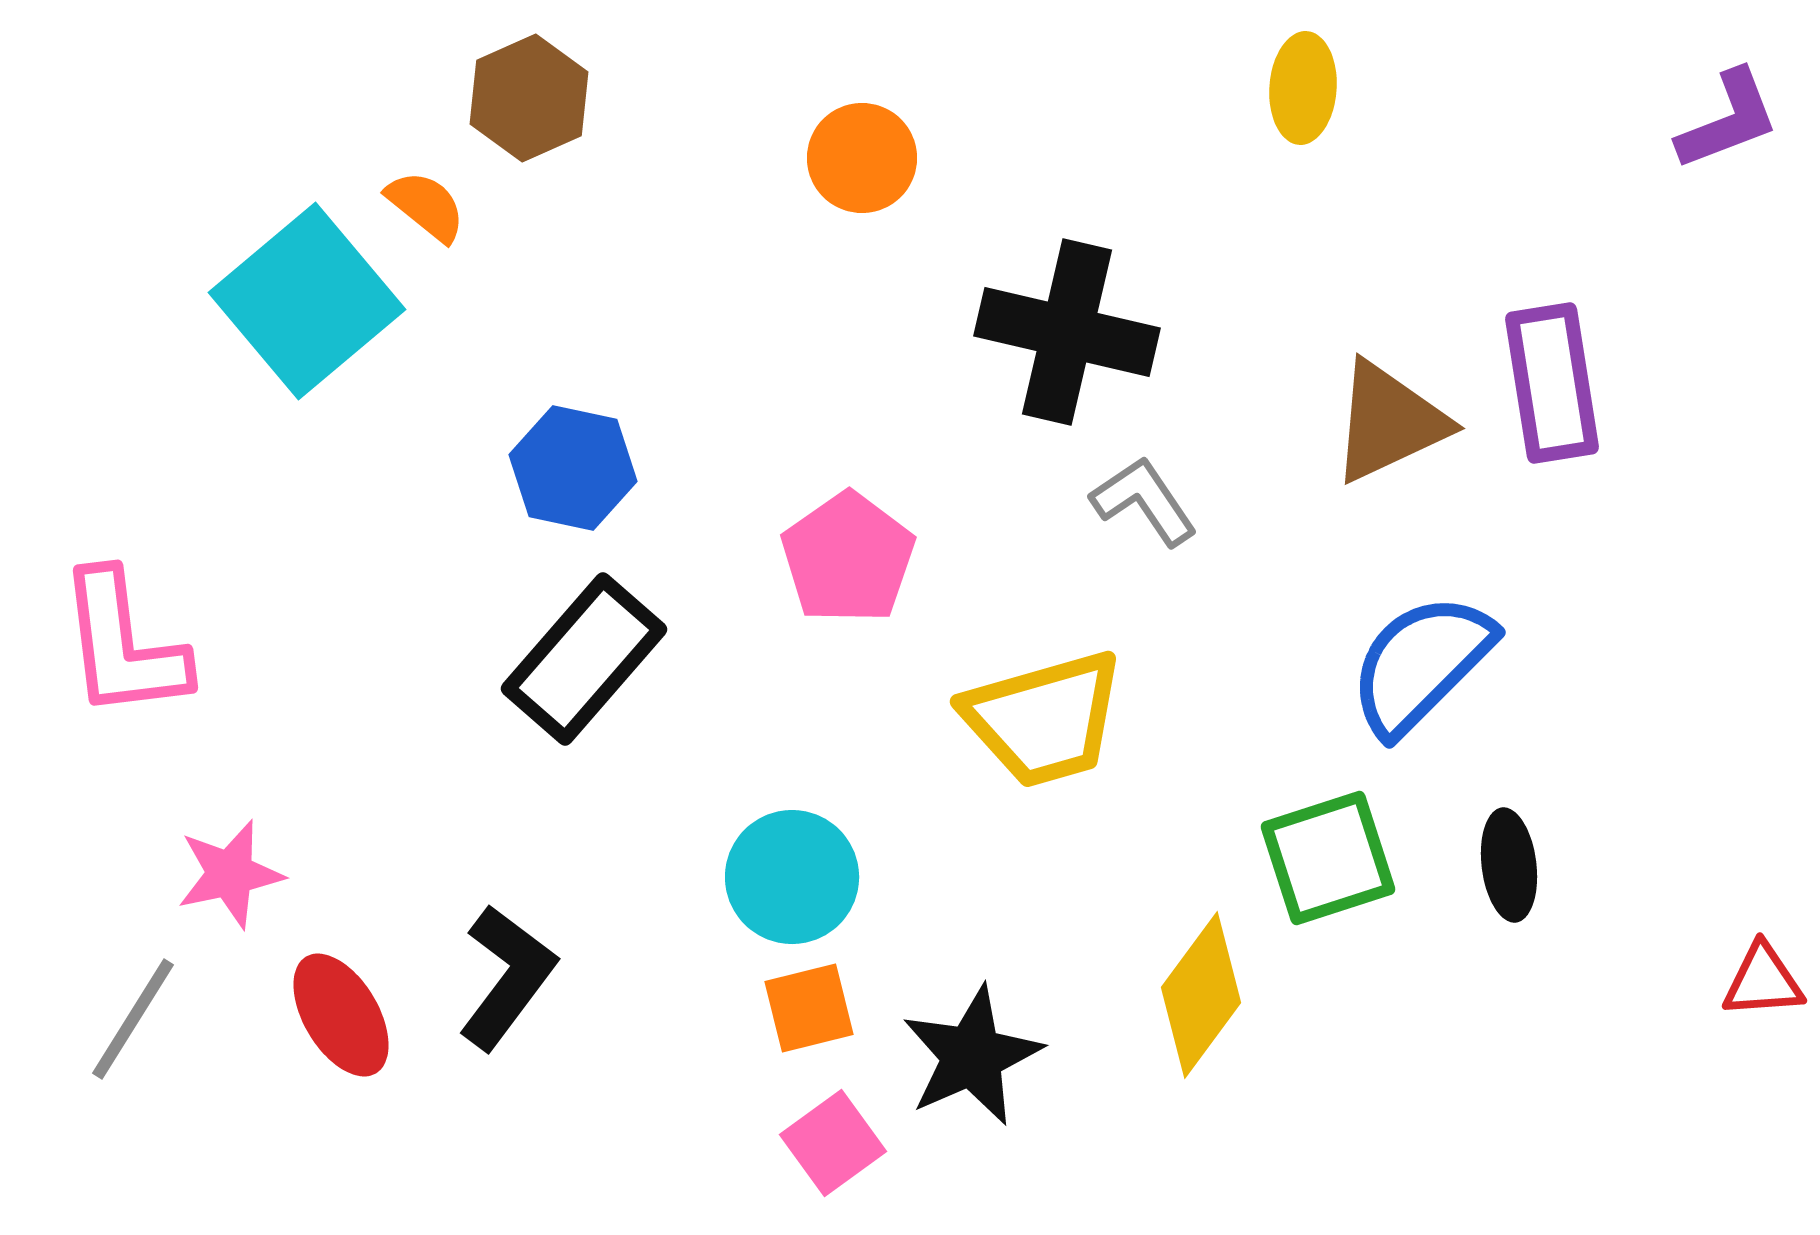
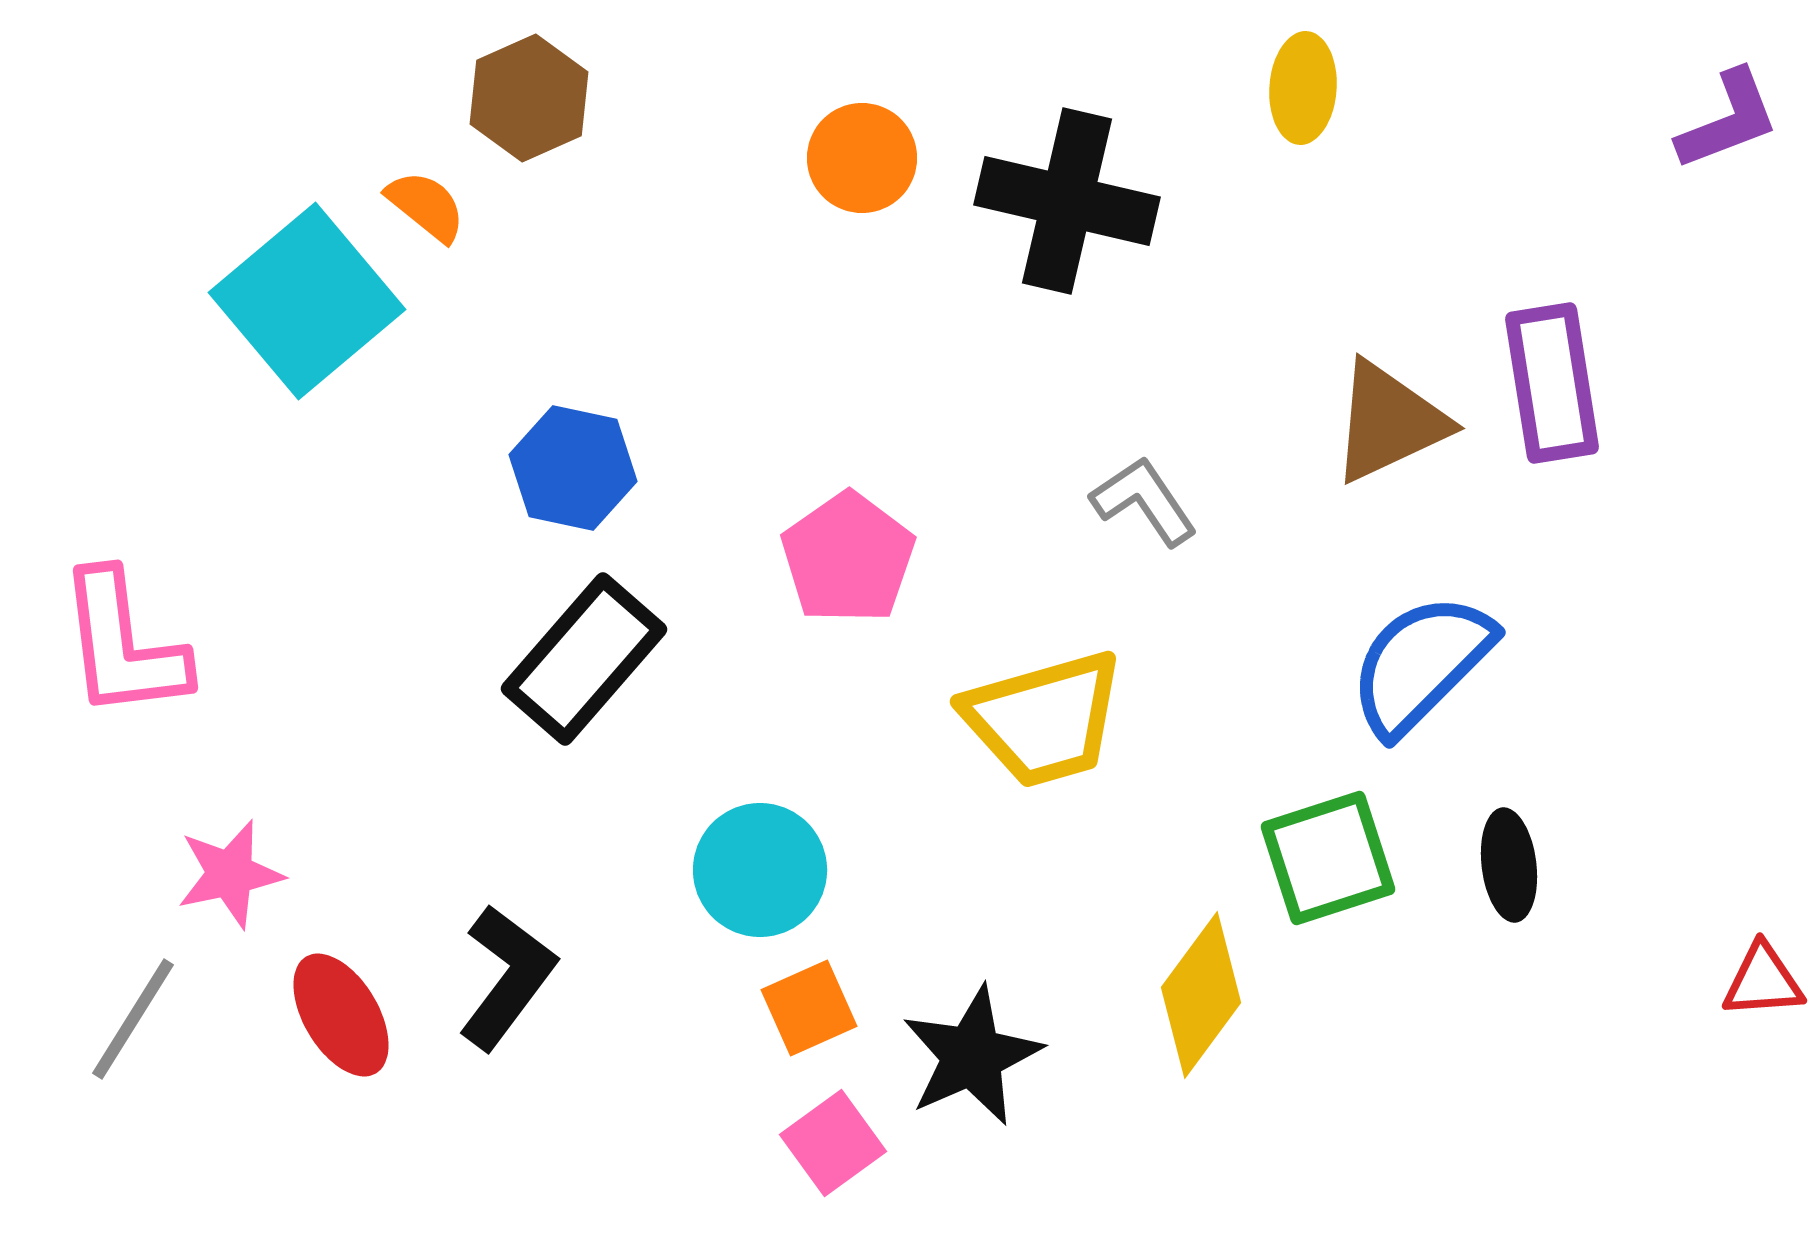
black cross: moved 131 px up
cyan circle: moved 32 px left, 7 px up
orange square: rotated 10 degrees counterclockwise
